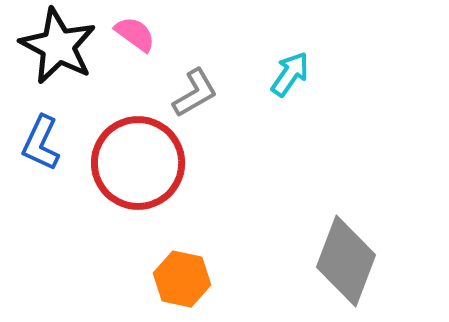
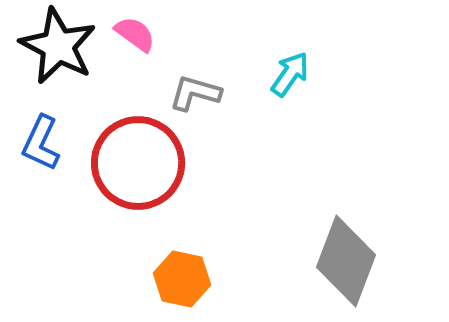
gray L-shape: rotated 134 degrees counterclockwise
